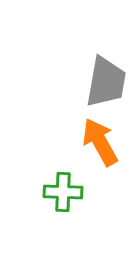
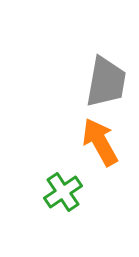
green cross: rotated 36 degrees counterclockwise
